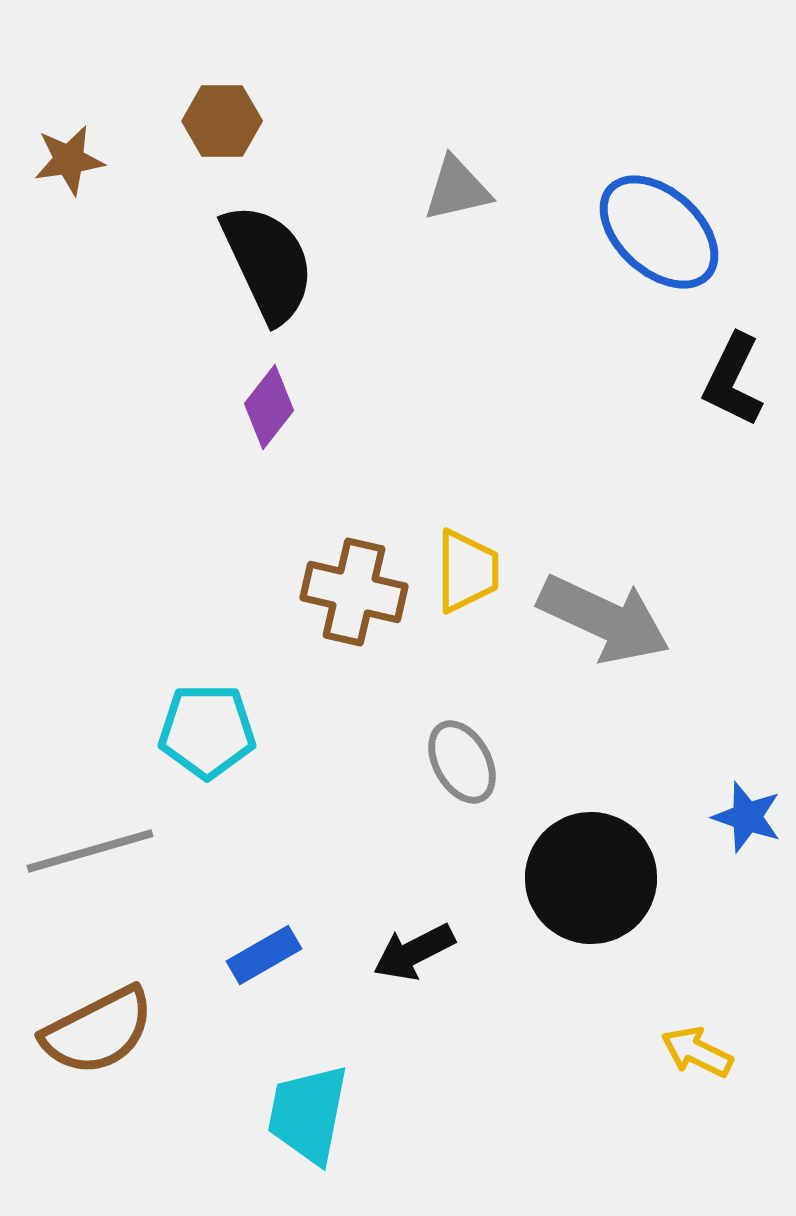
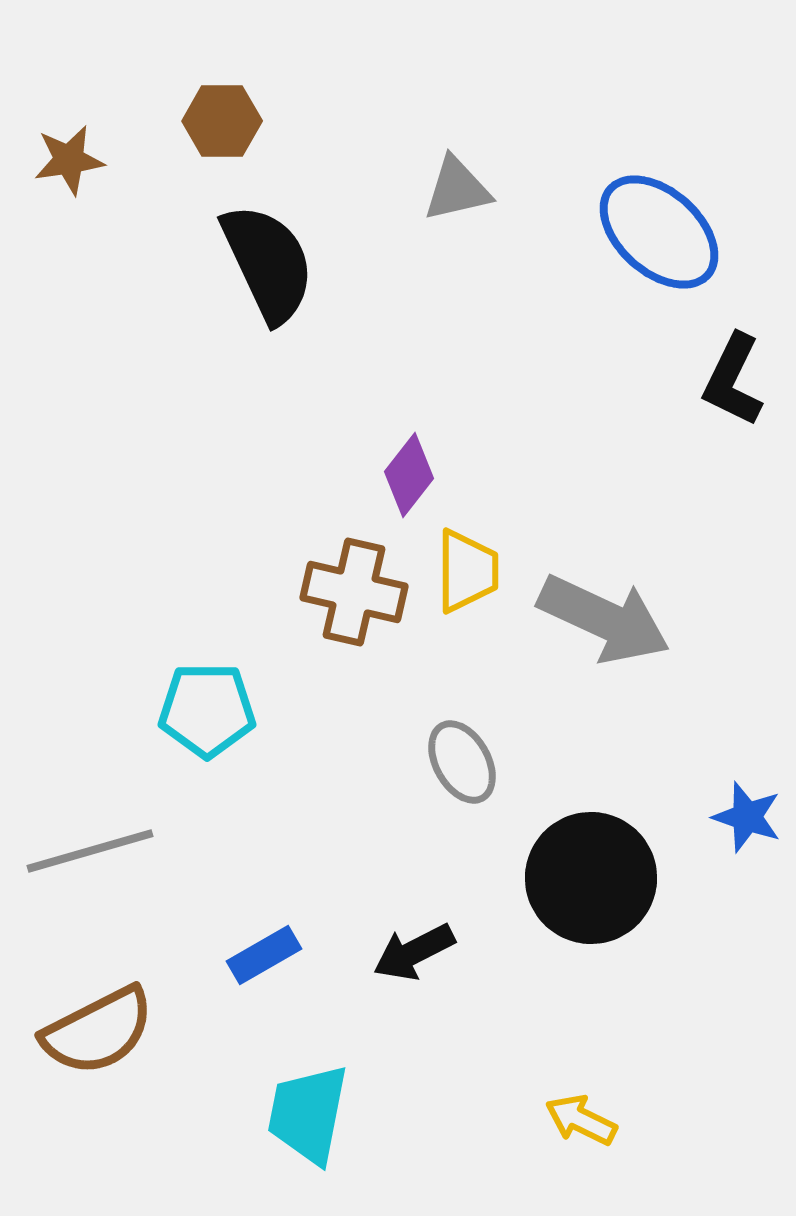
purple diamond: moved 140 px right, 68 px down
cyan pentagon: moved 21 px up
yellow arrow: moved 116 px left, 68 px down
